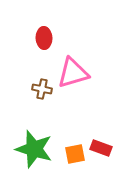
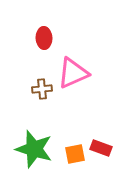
pink triangle: rotated 8 degrees counterclockwise
brown cross: rotated 18 degrees counterclockwise
